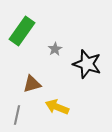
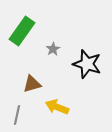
gray star: moved 2 px left
